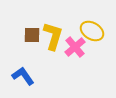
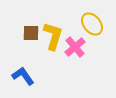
yellow ellipse: moved 7 px up; rotated 20 degrees clockwise
brown square: moved 1 px left, 2 px up
